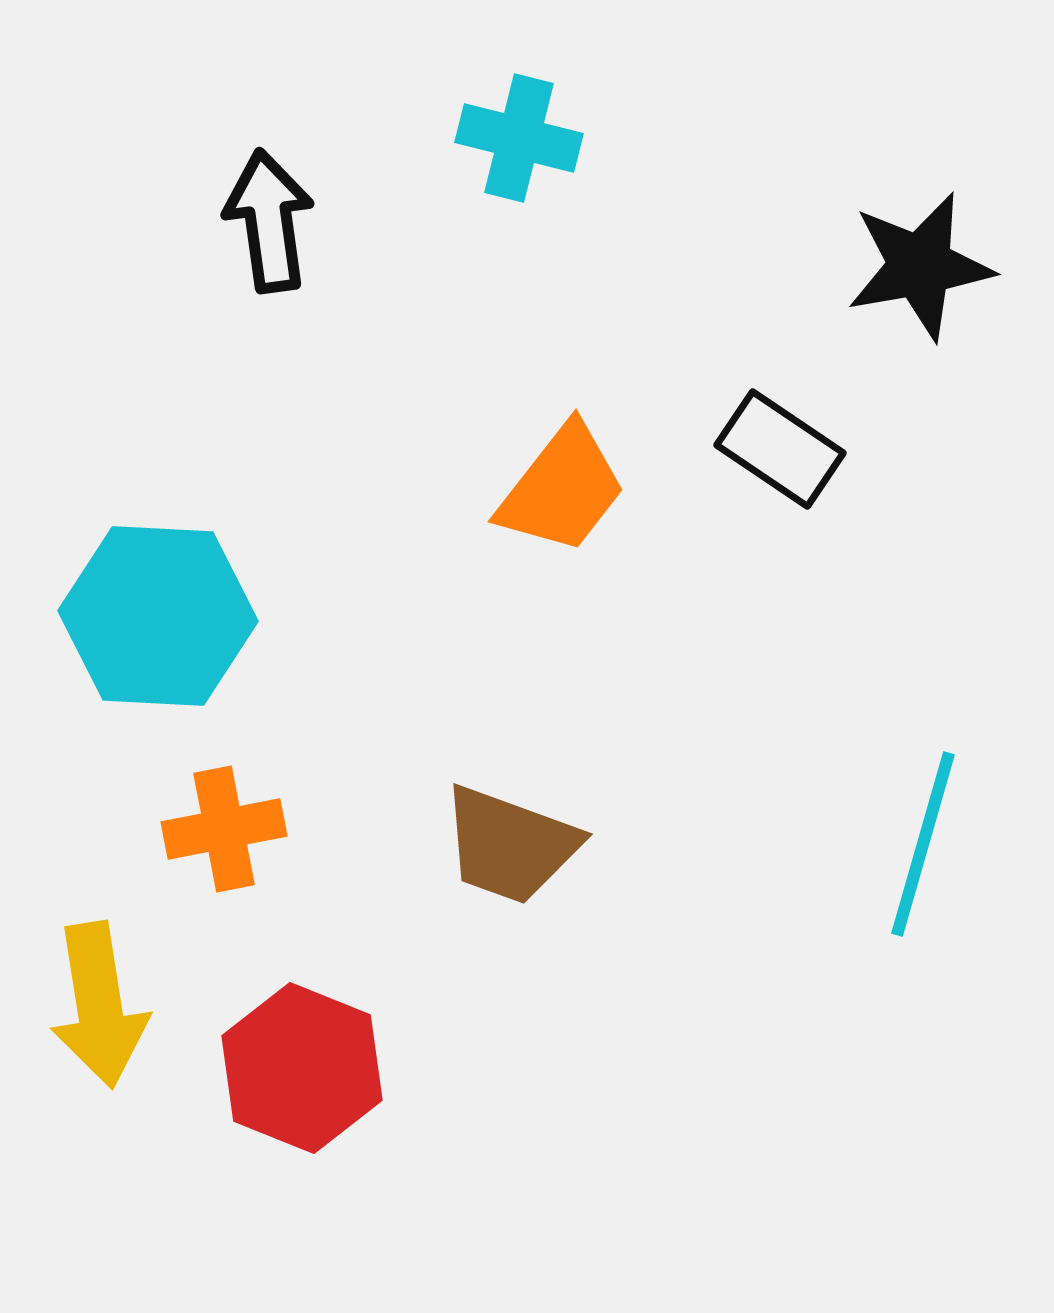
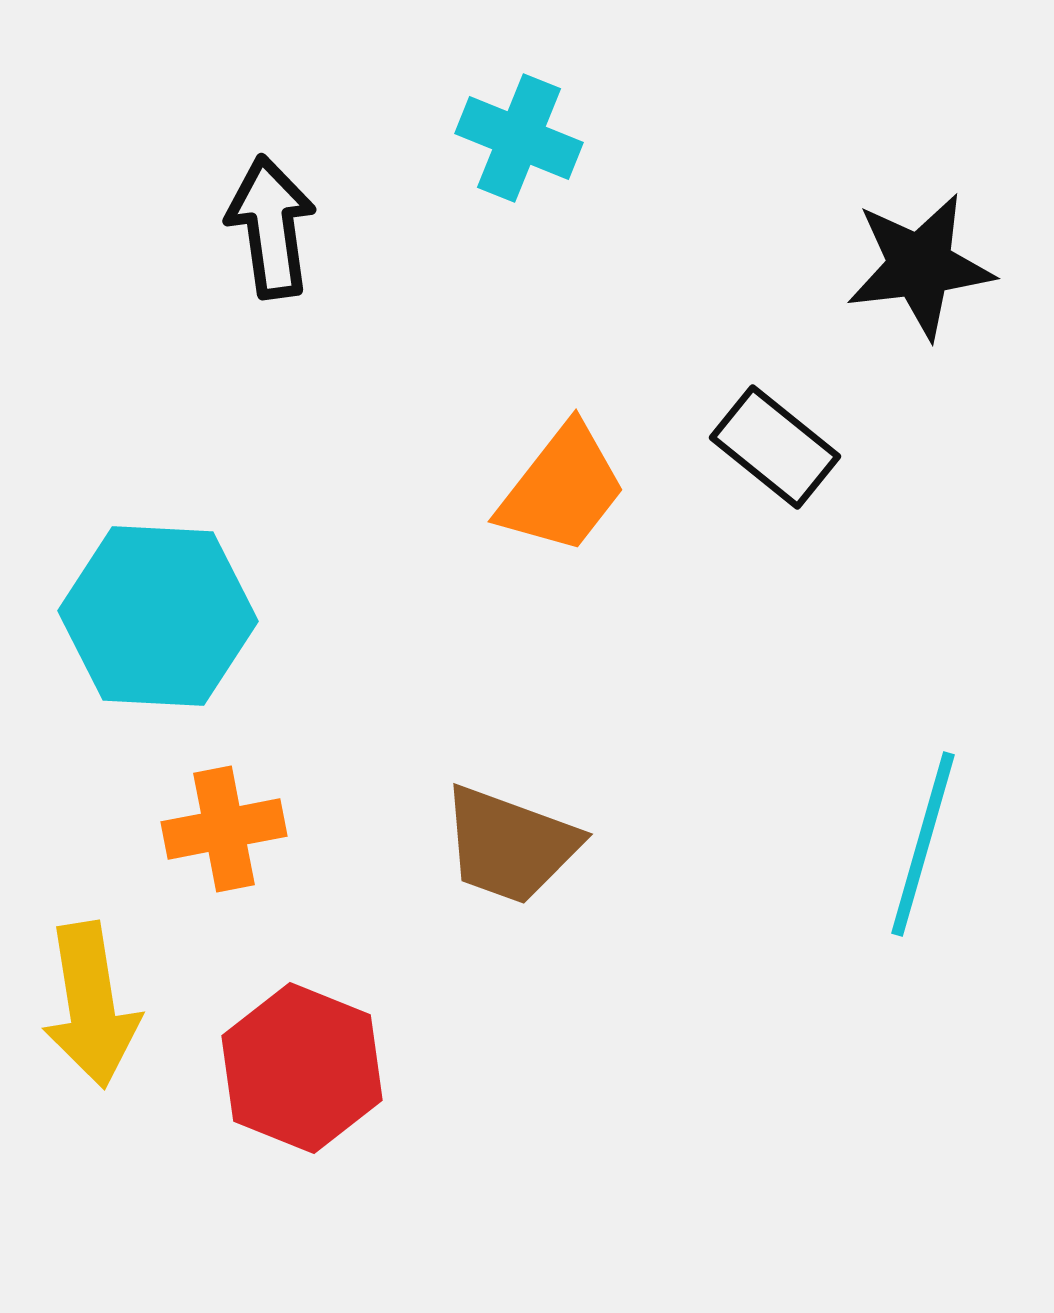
cyan cross: rotated 8 degrees clockwise
black arrow: moved 2 px right, 6 px down
black star: rotated 3 degrees clockwise
black rectangle: moved 5 px left, 2 px up; rotated 5 degrees clockwise
yellow arrow: moved 8 px left
